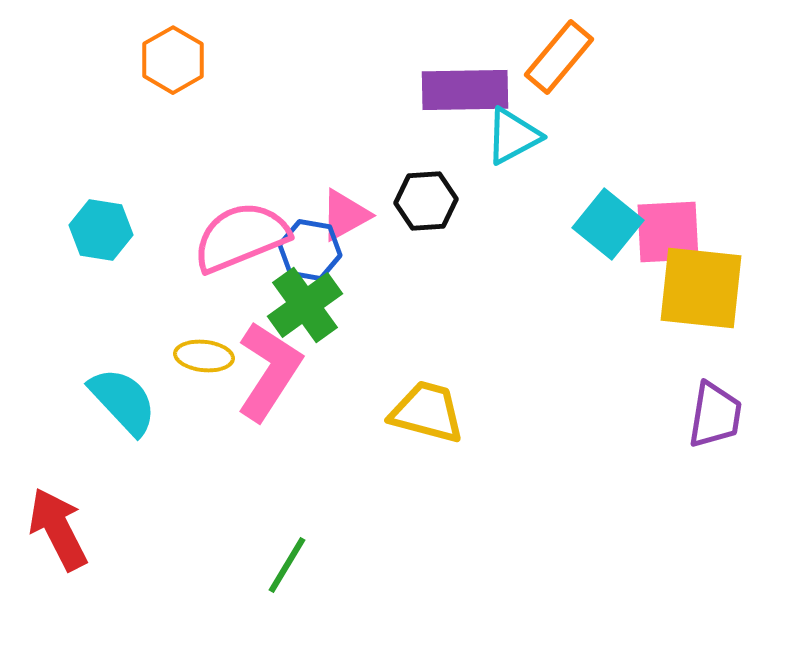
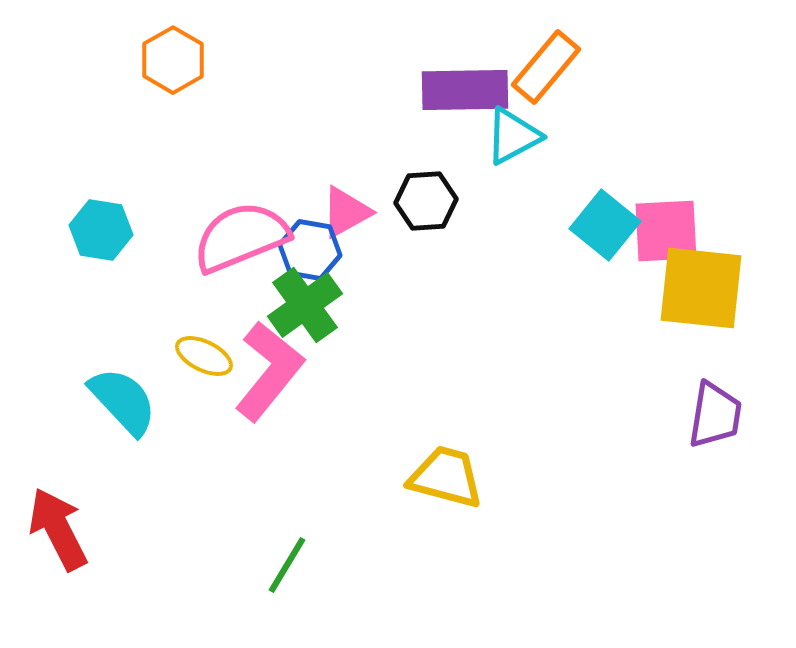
orange rectangle: moved 13 px left, 10 px down
pink triangle: moved 1 px right, 3 px up
cyan square: moved 3 px left, 1 px down
pink square: moved 2 px left, 1 px up
yellow ellipse: rotated 20 degrees clockwise
pink L-shape: rotated 6 degrees clockwise
yellow trapezoid: moved 19 px right, 65 px down
